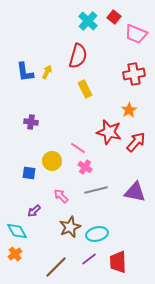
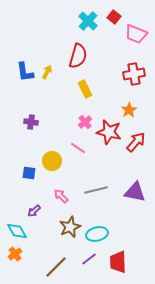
pink cross: moved 45 px up; rotated 16 degrees clockwise
